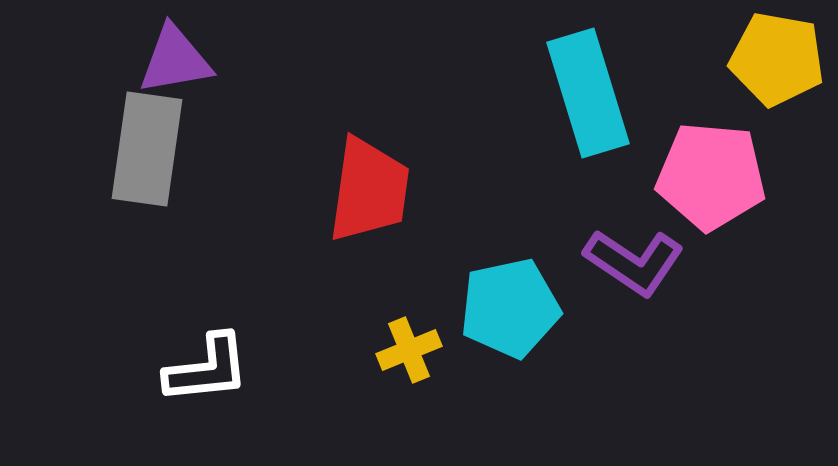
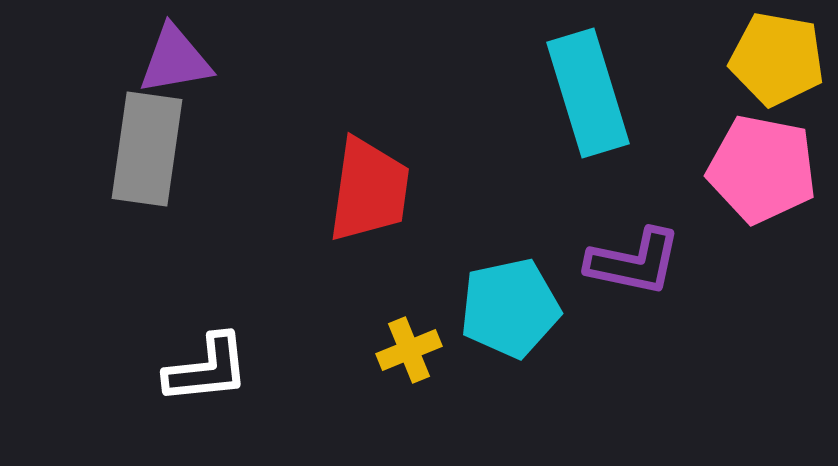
pink pentagon: moved 51 px right, 7 px up; rotated 6 degrees clockwise
purple L-shape: rotated 22 degrees counterclockwise
